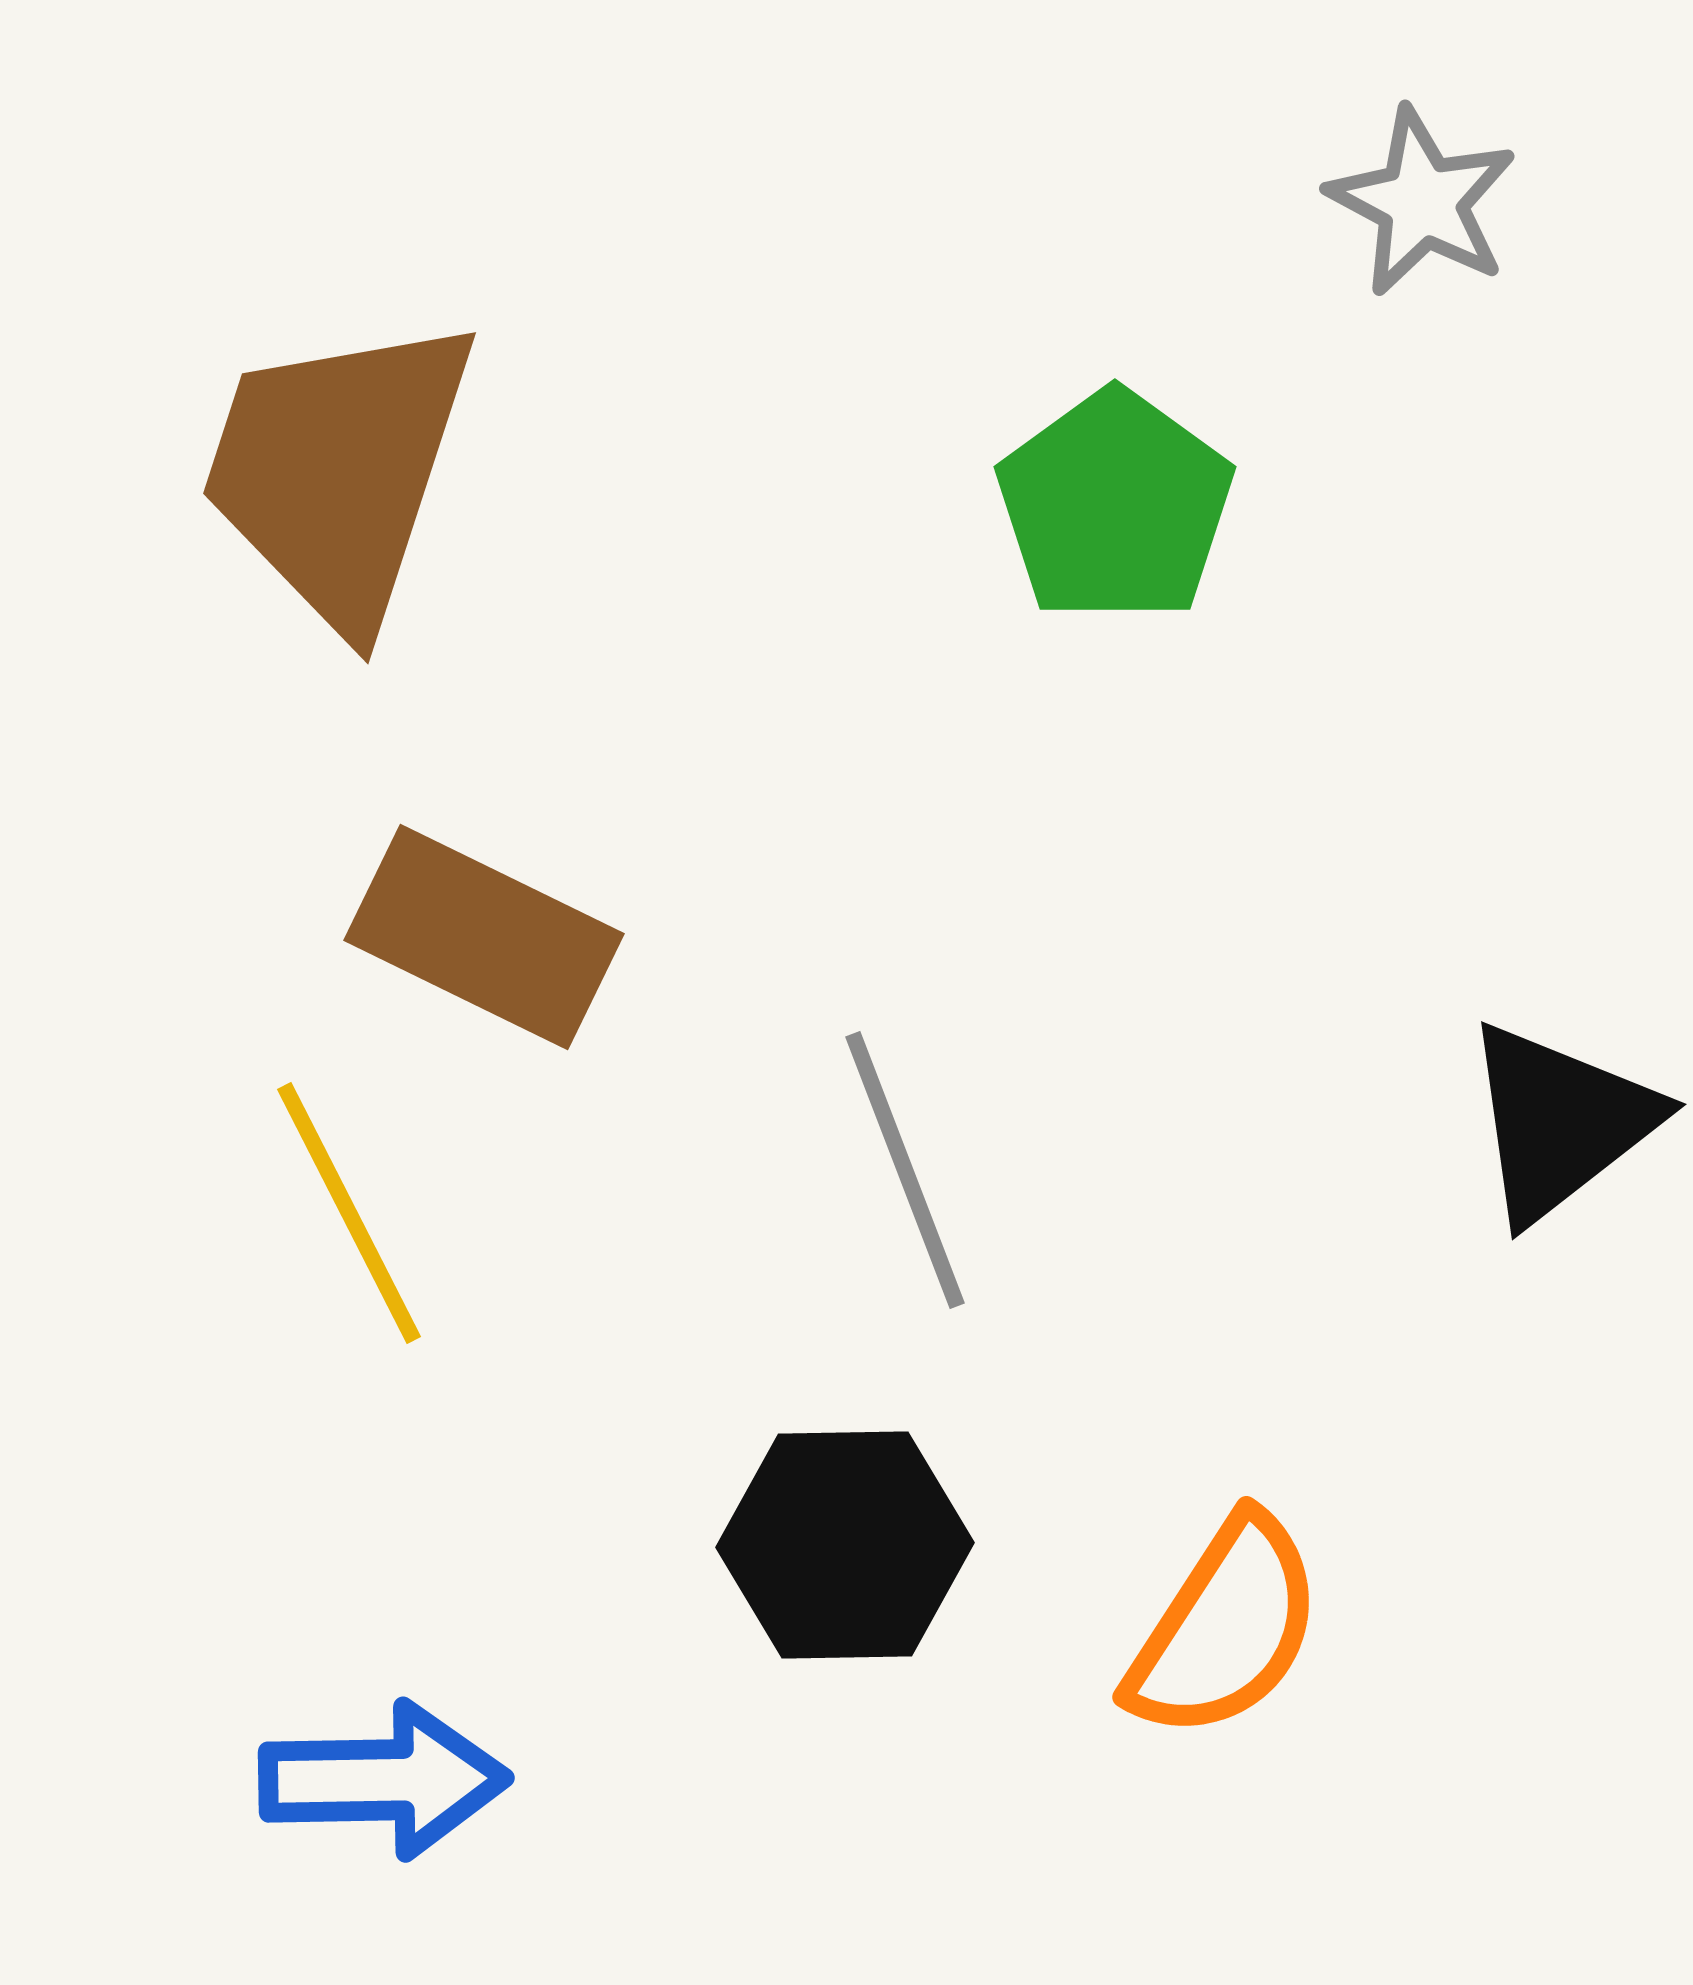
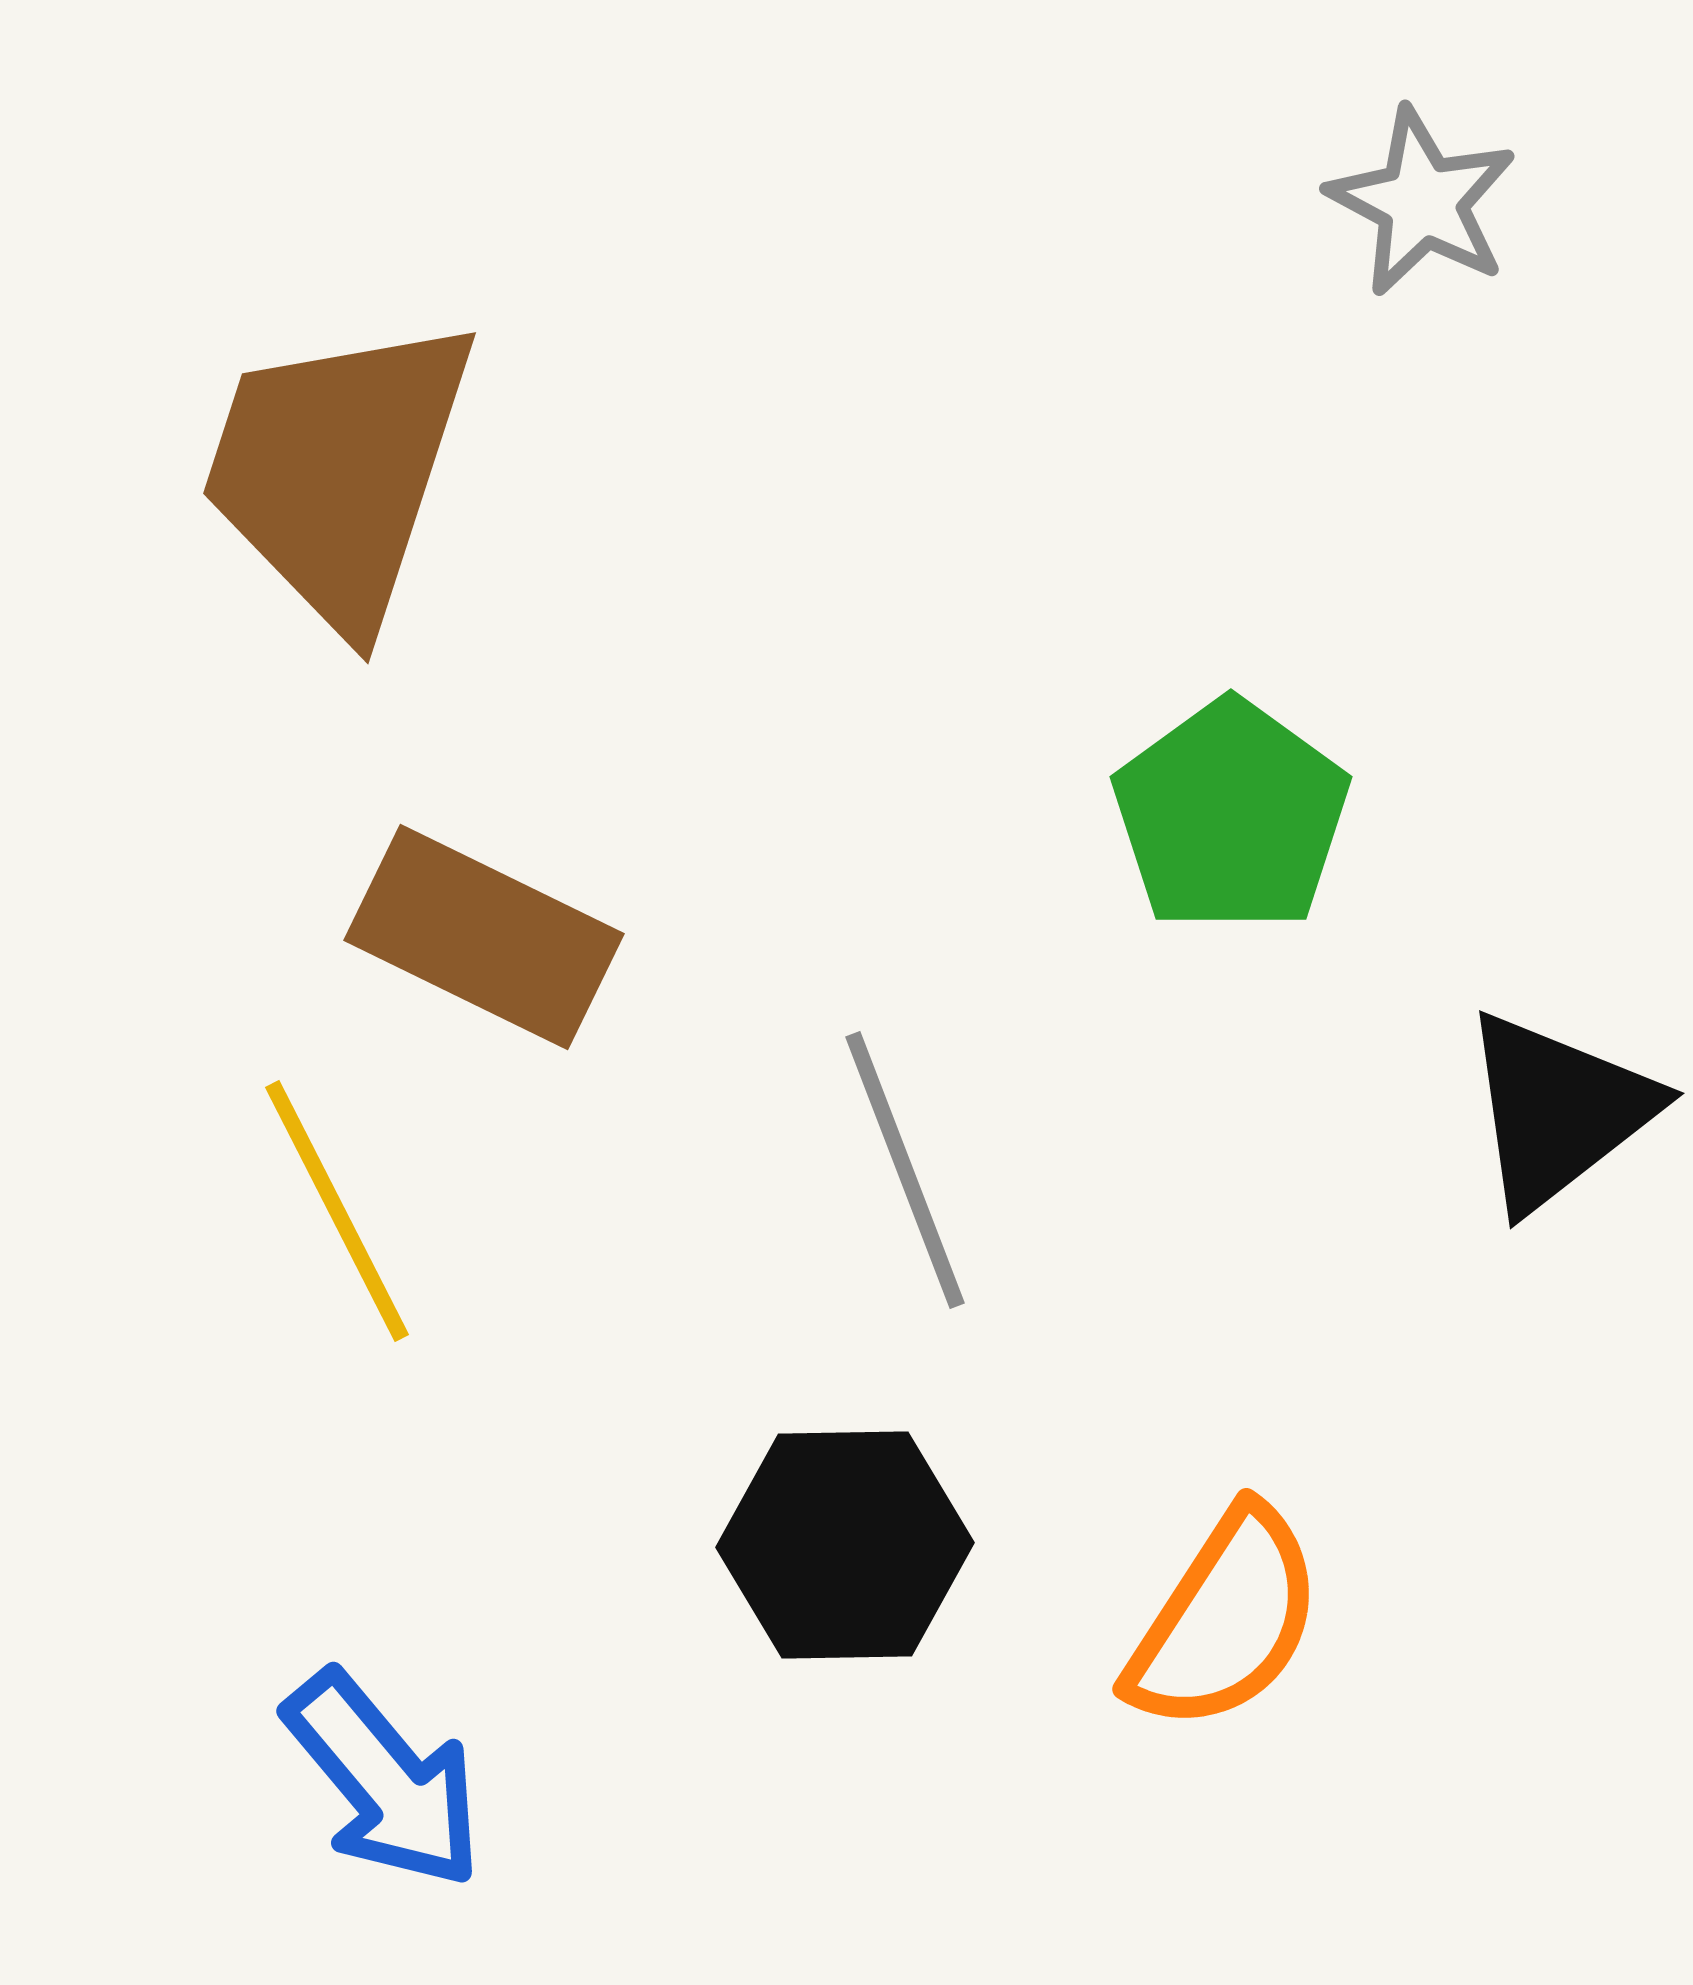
green pentagon: moved 116 px right, 310 px down
black triangle: moved 2 px left, 11 px up
yellow line: moved 12 px left, 2 px up
orange semicircle: moved 8 px up
blue arrow: rotated 51 degrees clockwise
